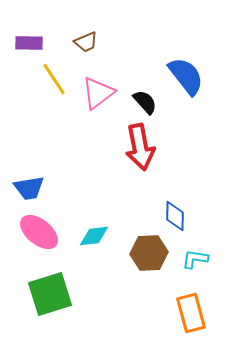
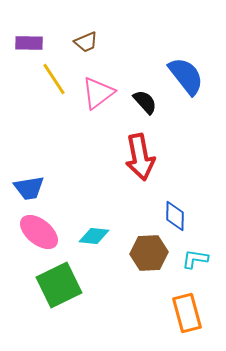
red arrow: moved 10 px down
cyan diamond: rotated 12 degrees clockwise
green square: moved 9 px right, 9 px up; rotated 9 degrees counterclockwise
orange rectangle: moved 4 px left
